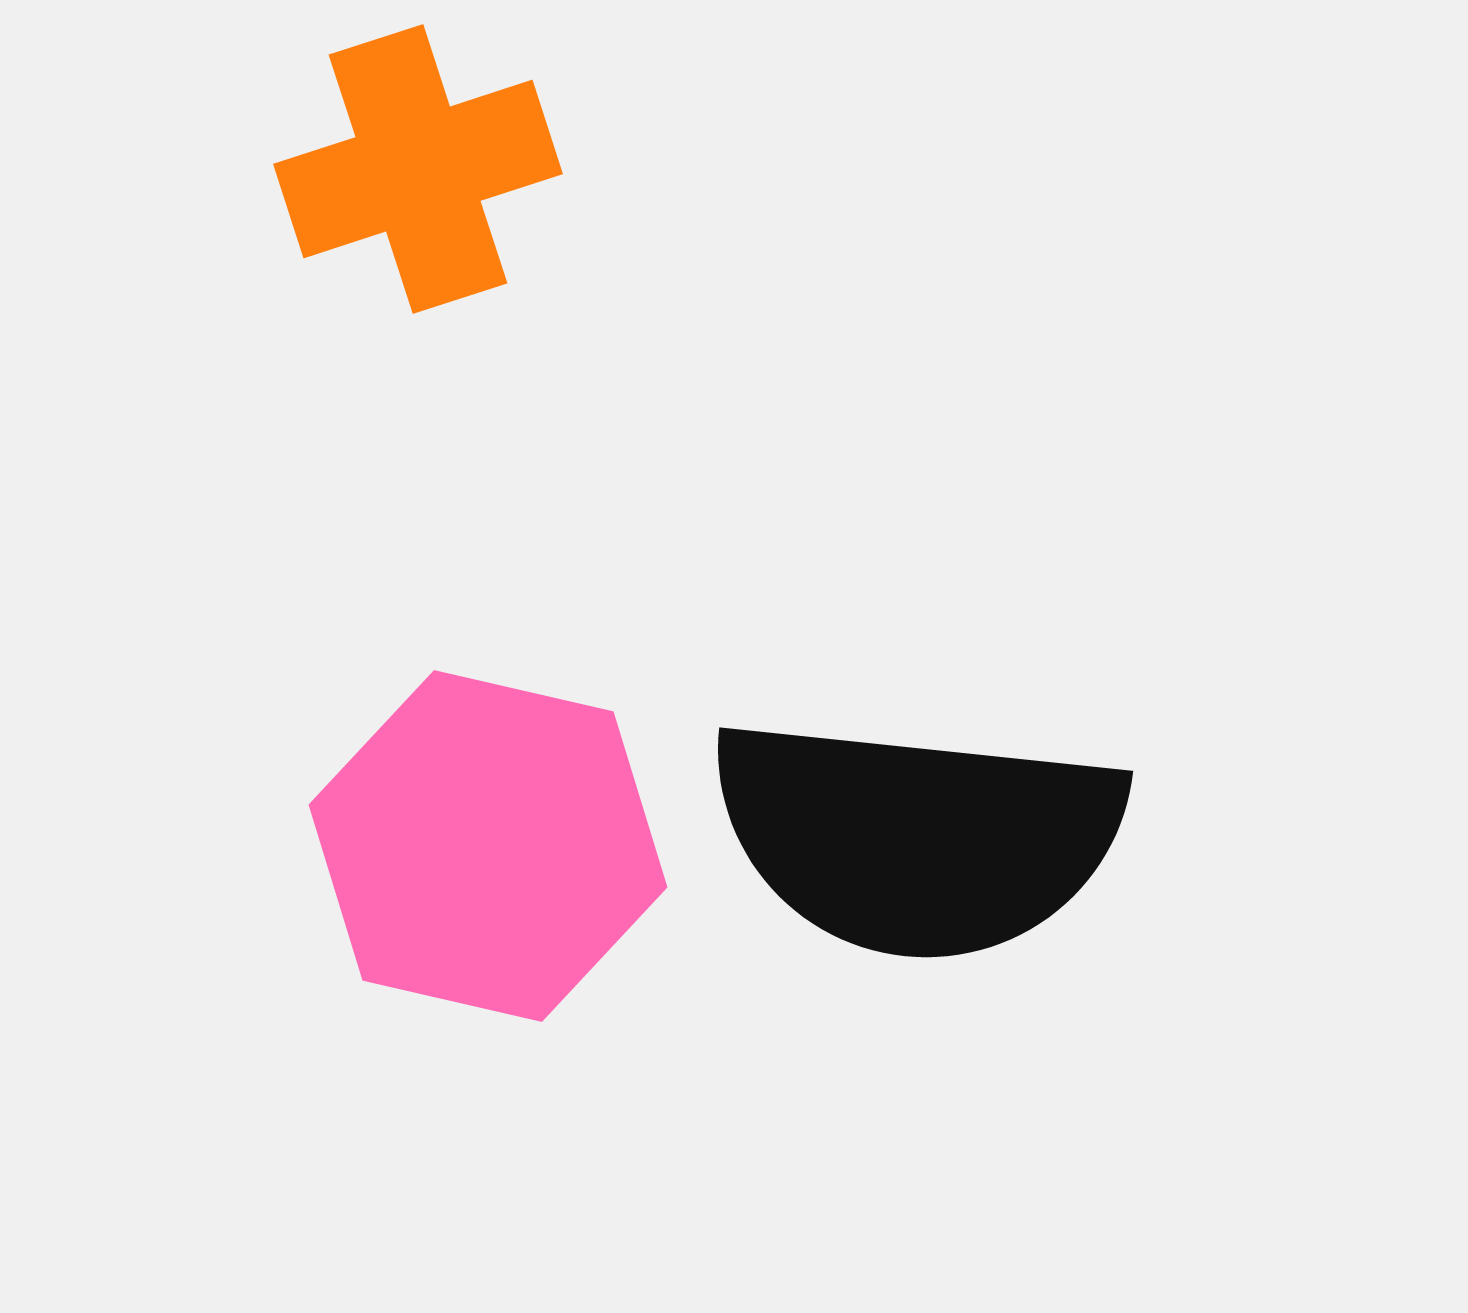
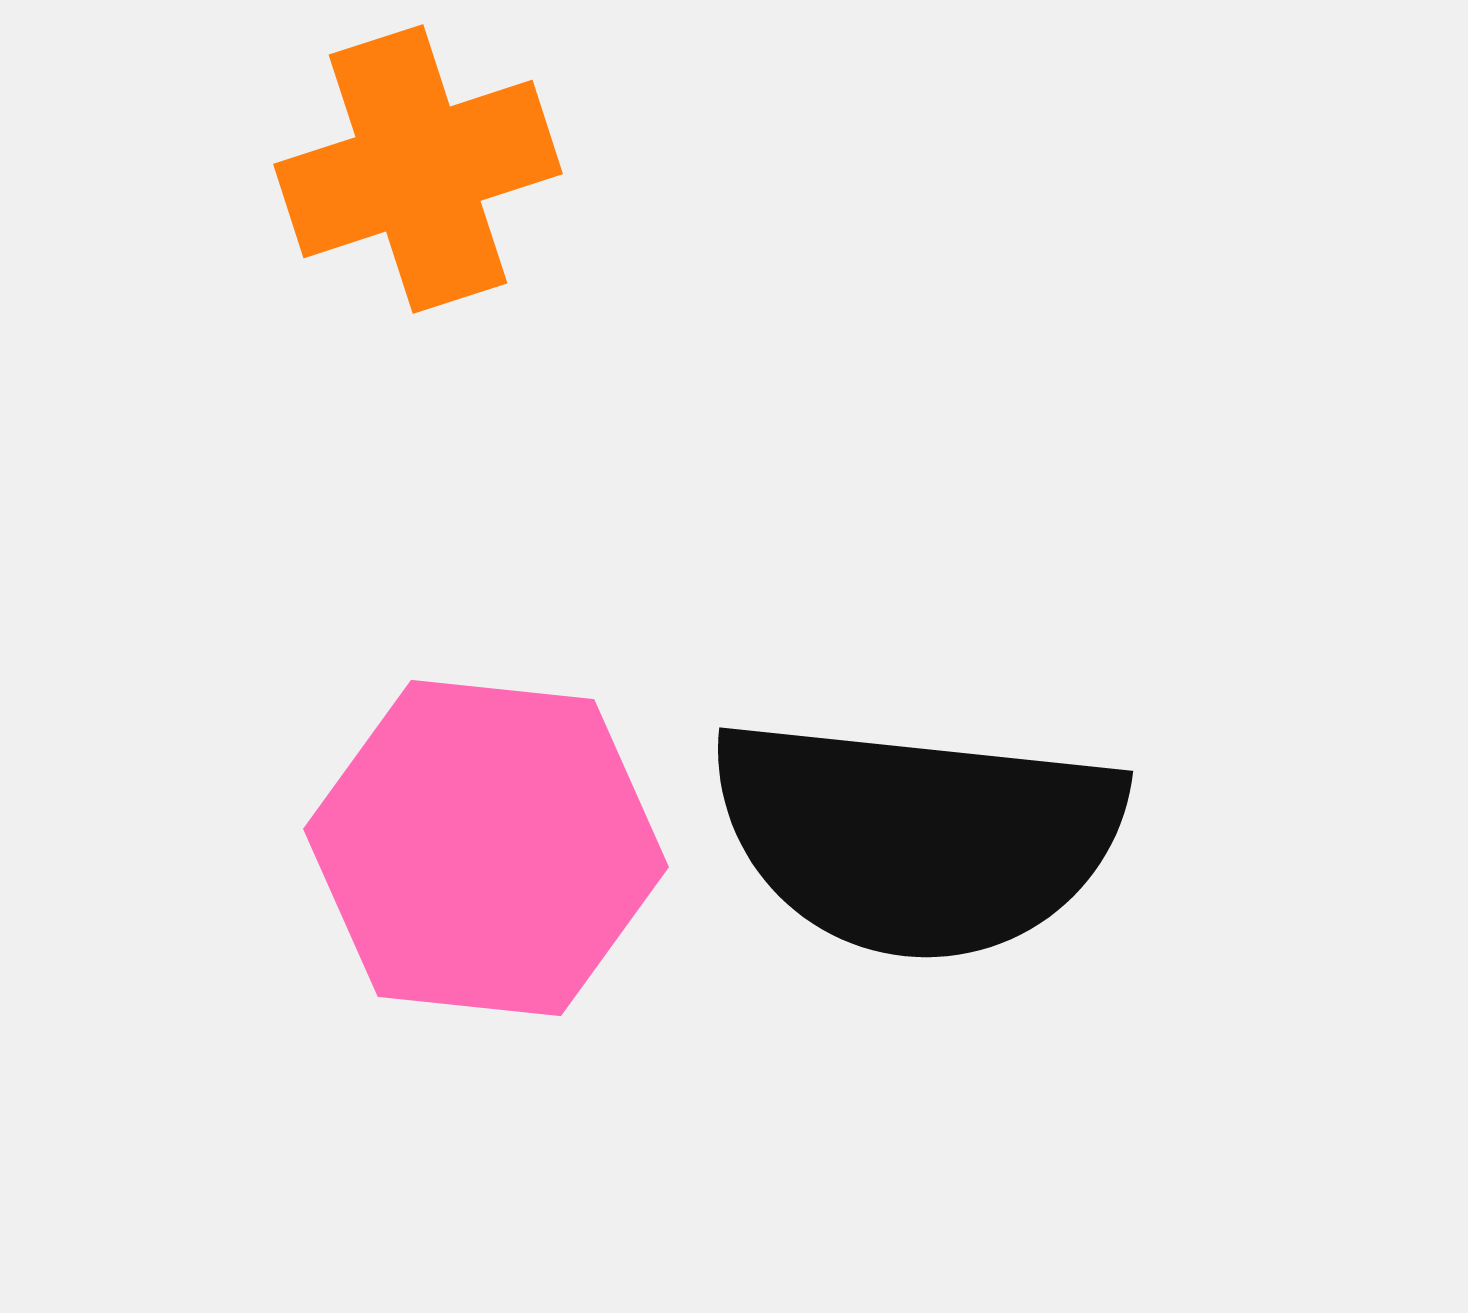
pink hexagon: moved 2 px left, 2 px down; rotated 7 degrees counterclockwise
